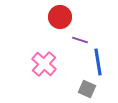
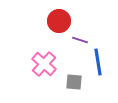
red circle: moved 1 px left, 4 px down
gray square: moved 13 px left, 7 px up; rotated 18 degrees counterclockwise
